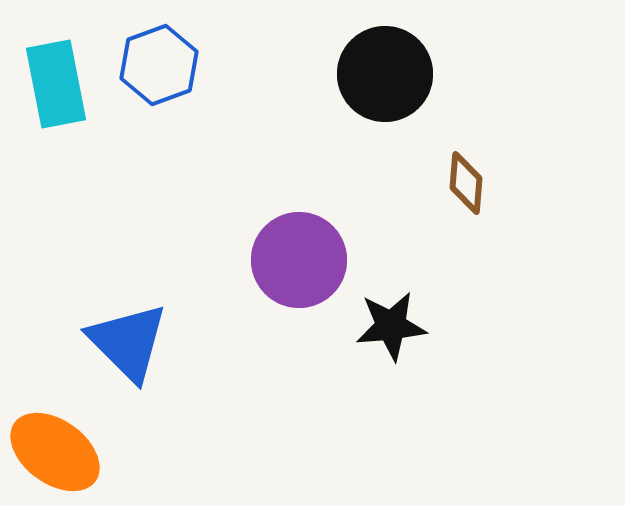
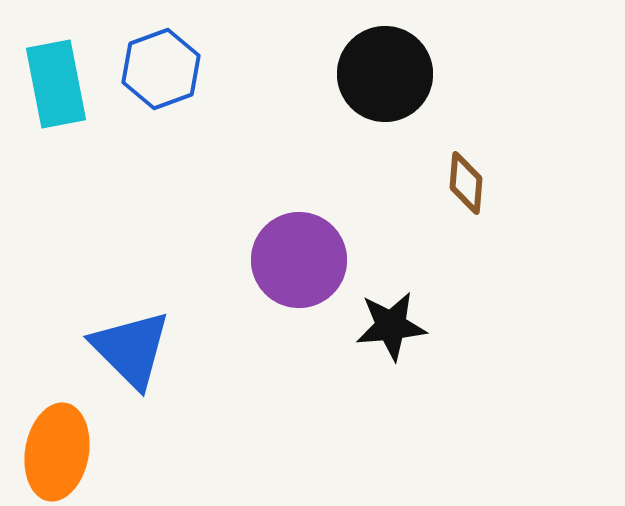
blue hexagon: moved 2 px right, 4 px down
blue triangle: moved 3 px right, 7 px down
orange ellipse: moved 2 px right; rotated 64 degrees clockwise
